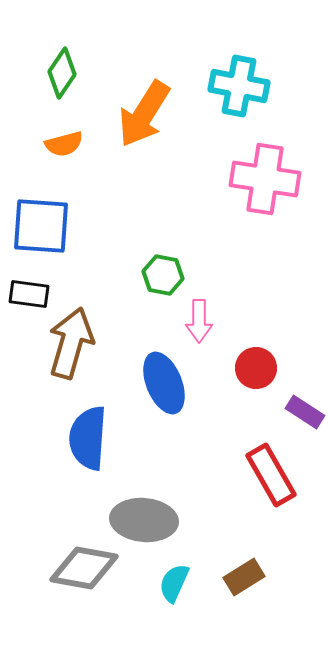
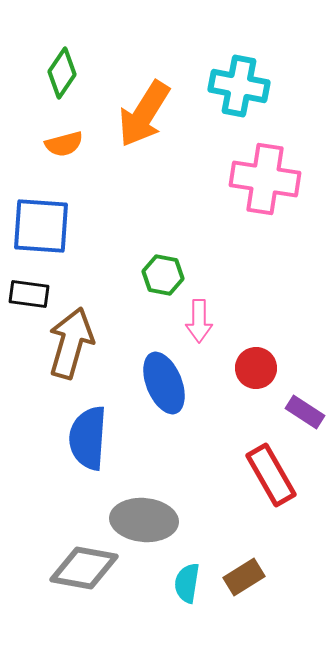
cyan semicircle: moved 13 px right; rotated 15 degrees counterclockwise
